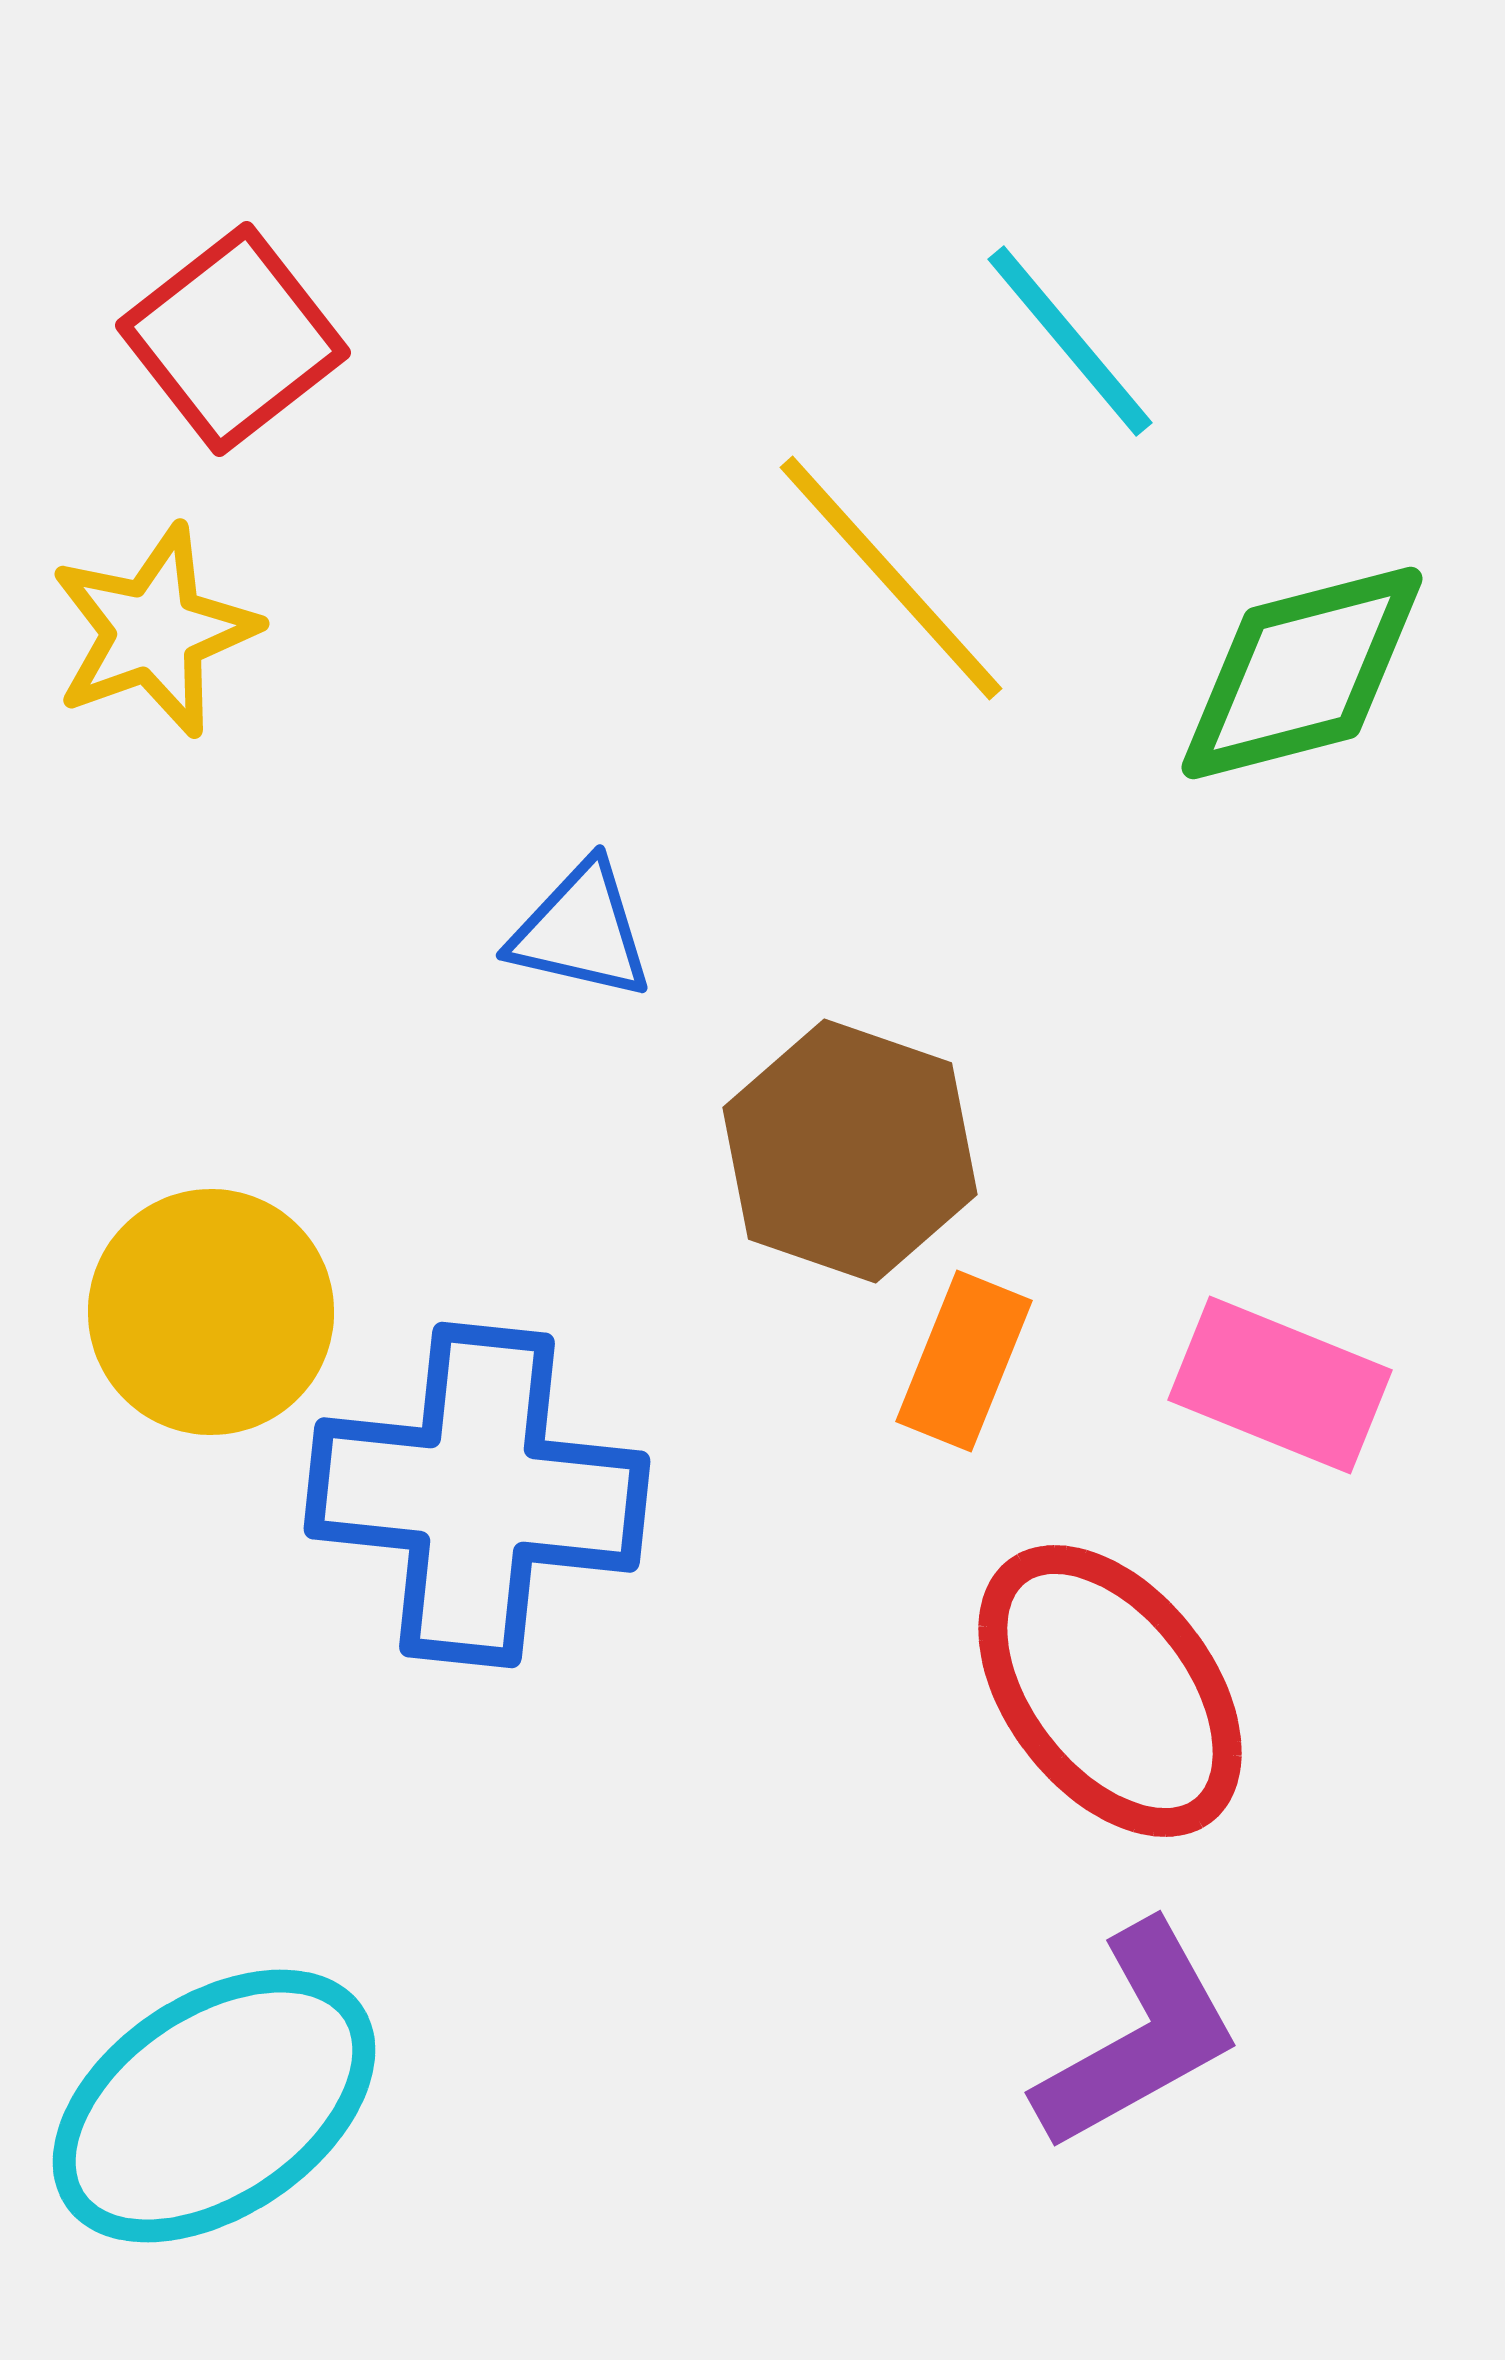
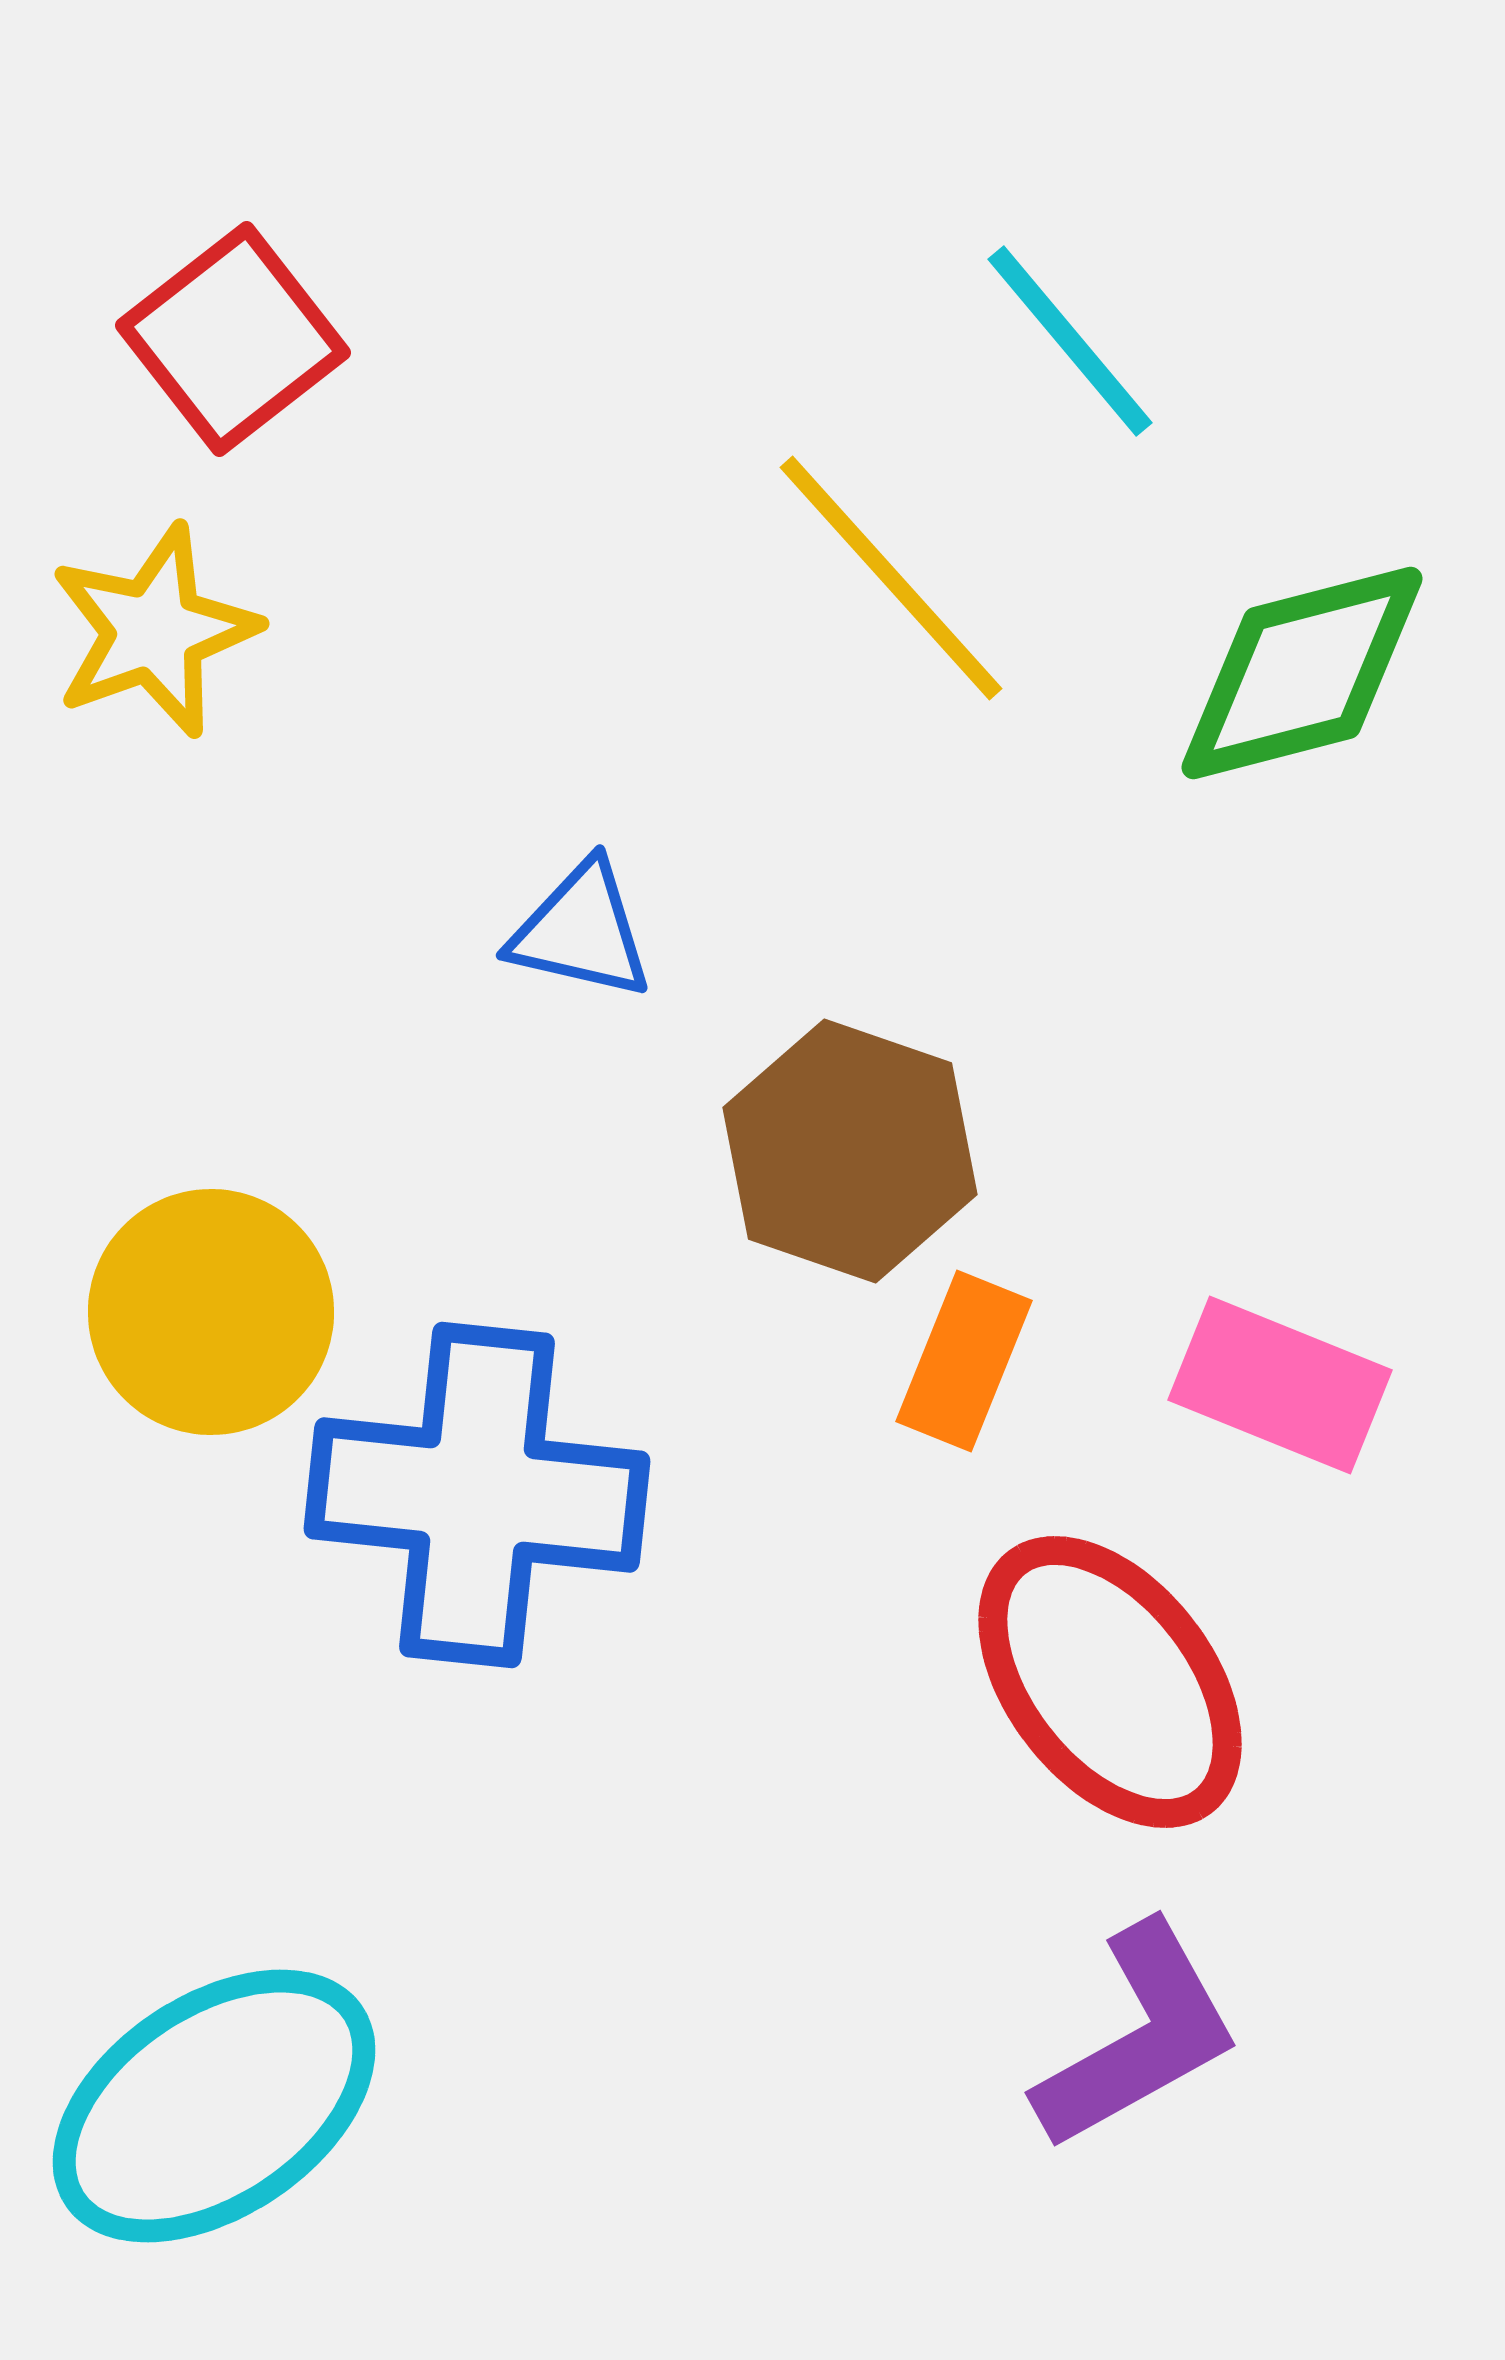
red ellipse: moved 9 px up
